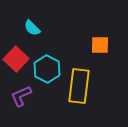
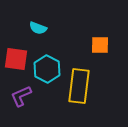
cyan semicircle: moved 6 px right; rotated 24 degrees counterclockwise
red square: rotated 35 degrees counterclockwise
